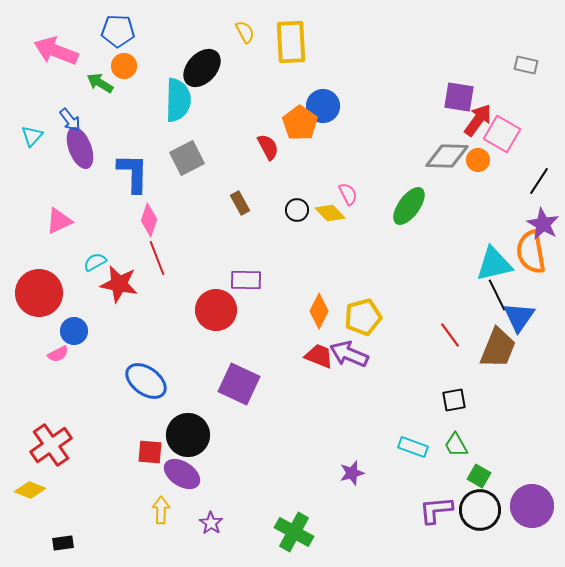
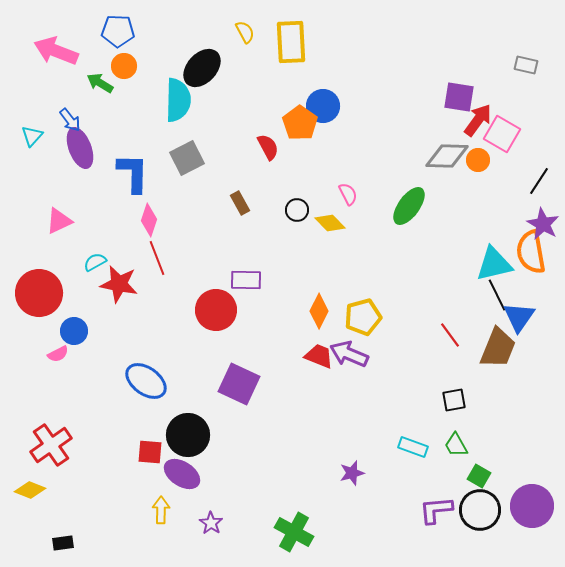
yellow diamond at (330, 213): moved 10 px down
